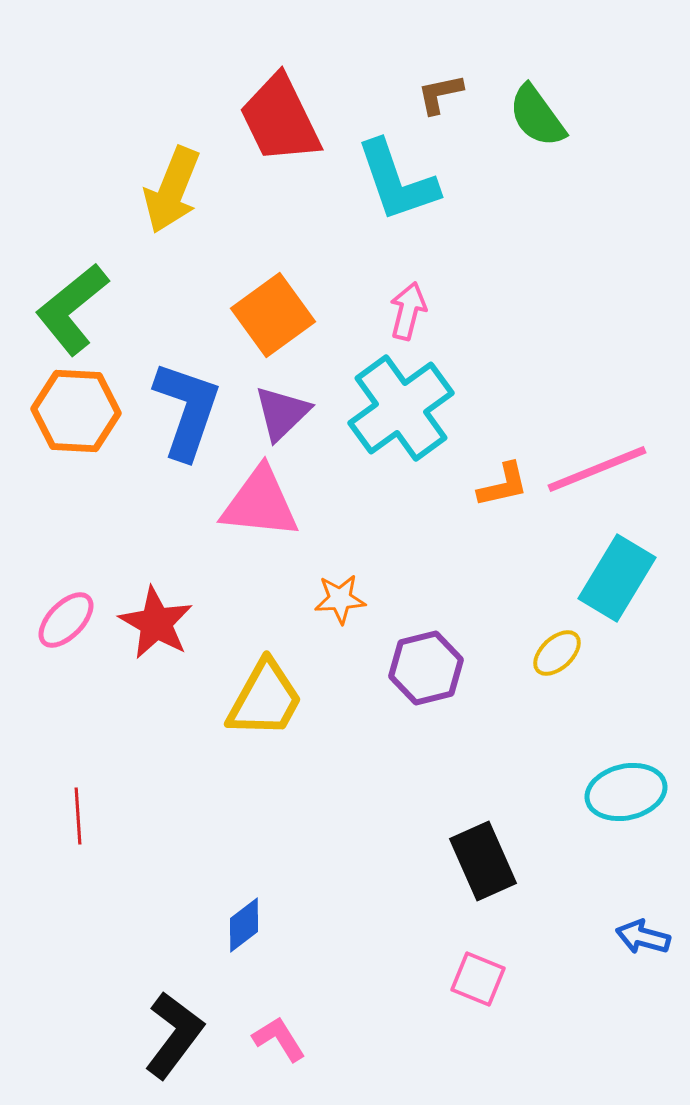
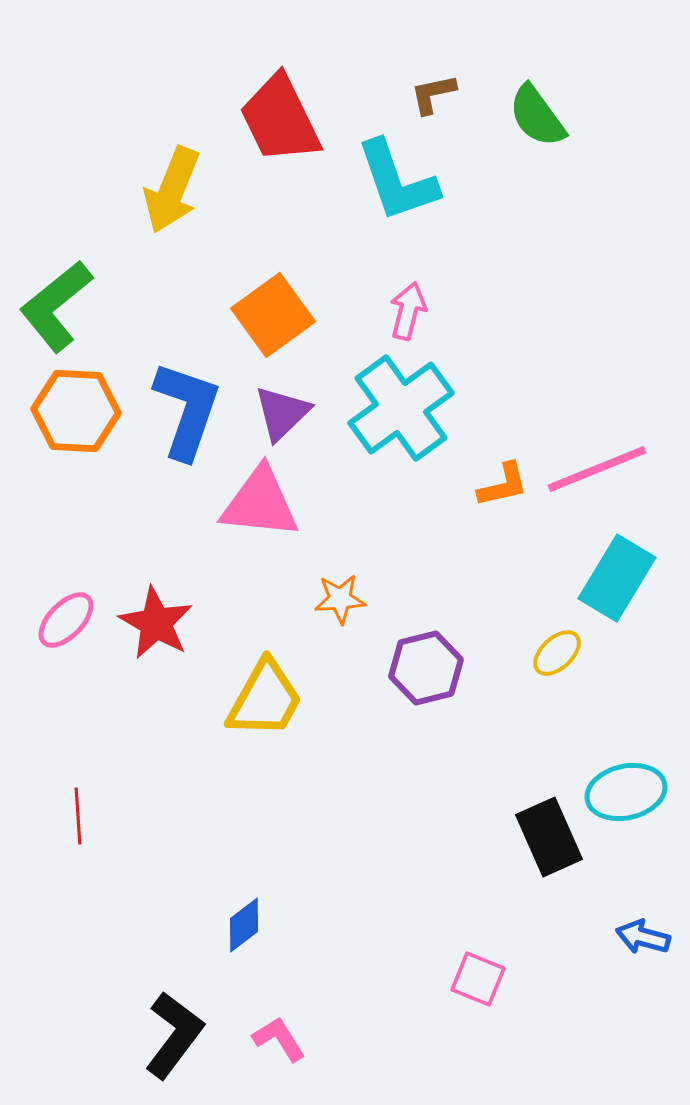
brown L-shape: moved 7 px left
green L-shape: moved 16 px left, 3 px up
black rectangle: moved 66 px right, 24 px up
